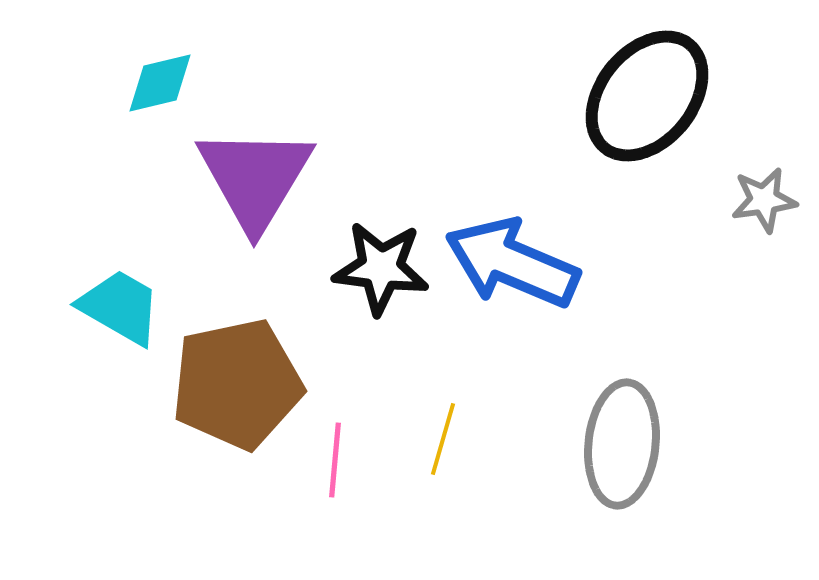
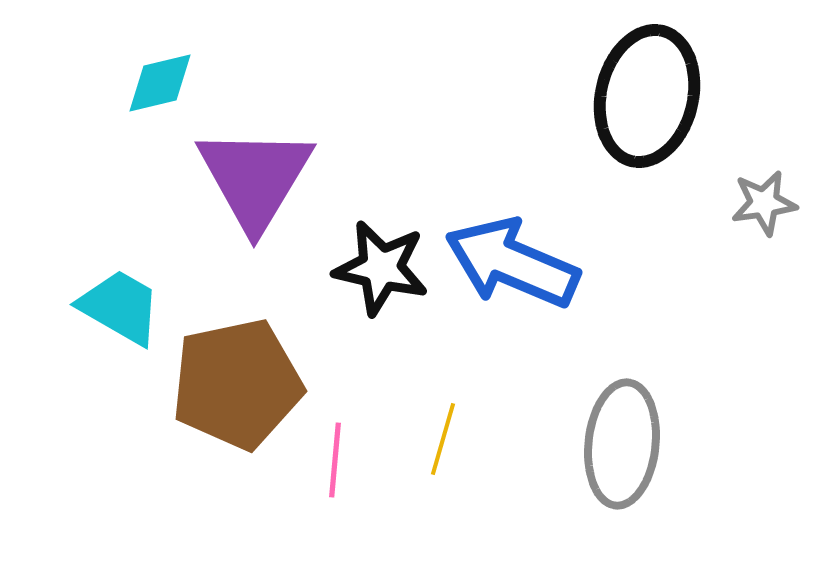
black ellipse: rotated 26 degrees counterclockwise
gray star: moved 3 px down
black star: rotated 6 degrees clockwise
